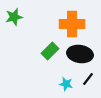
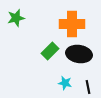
green star: moved 2 px right, 1 px down
black ellipse: moved 1 px left
black line: moved 8 px down; rotated 48 degrees counterclockwise
cyan star: moved 1 px left, 1 px up
